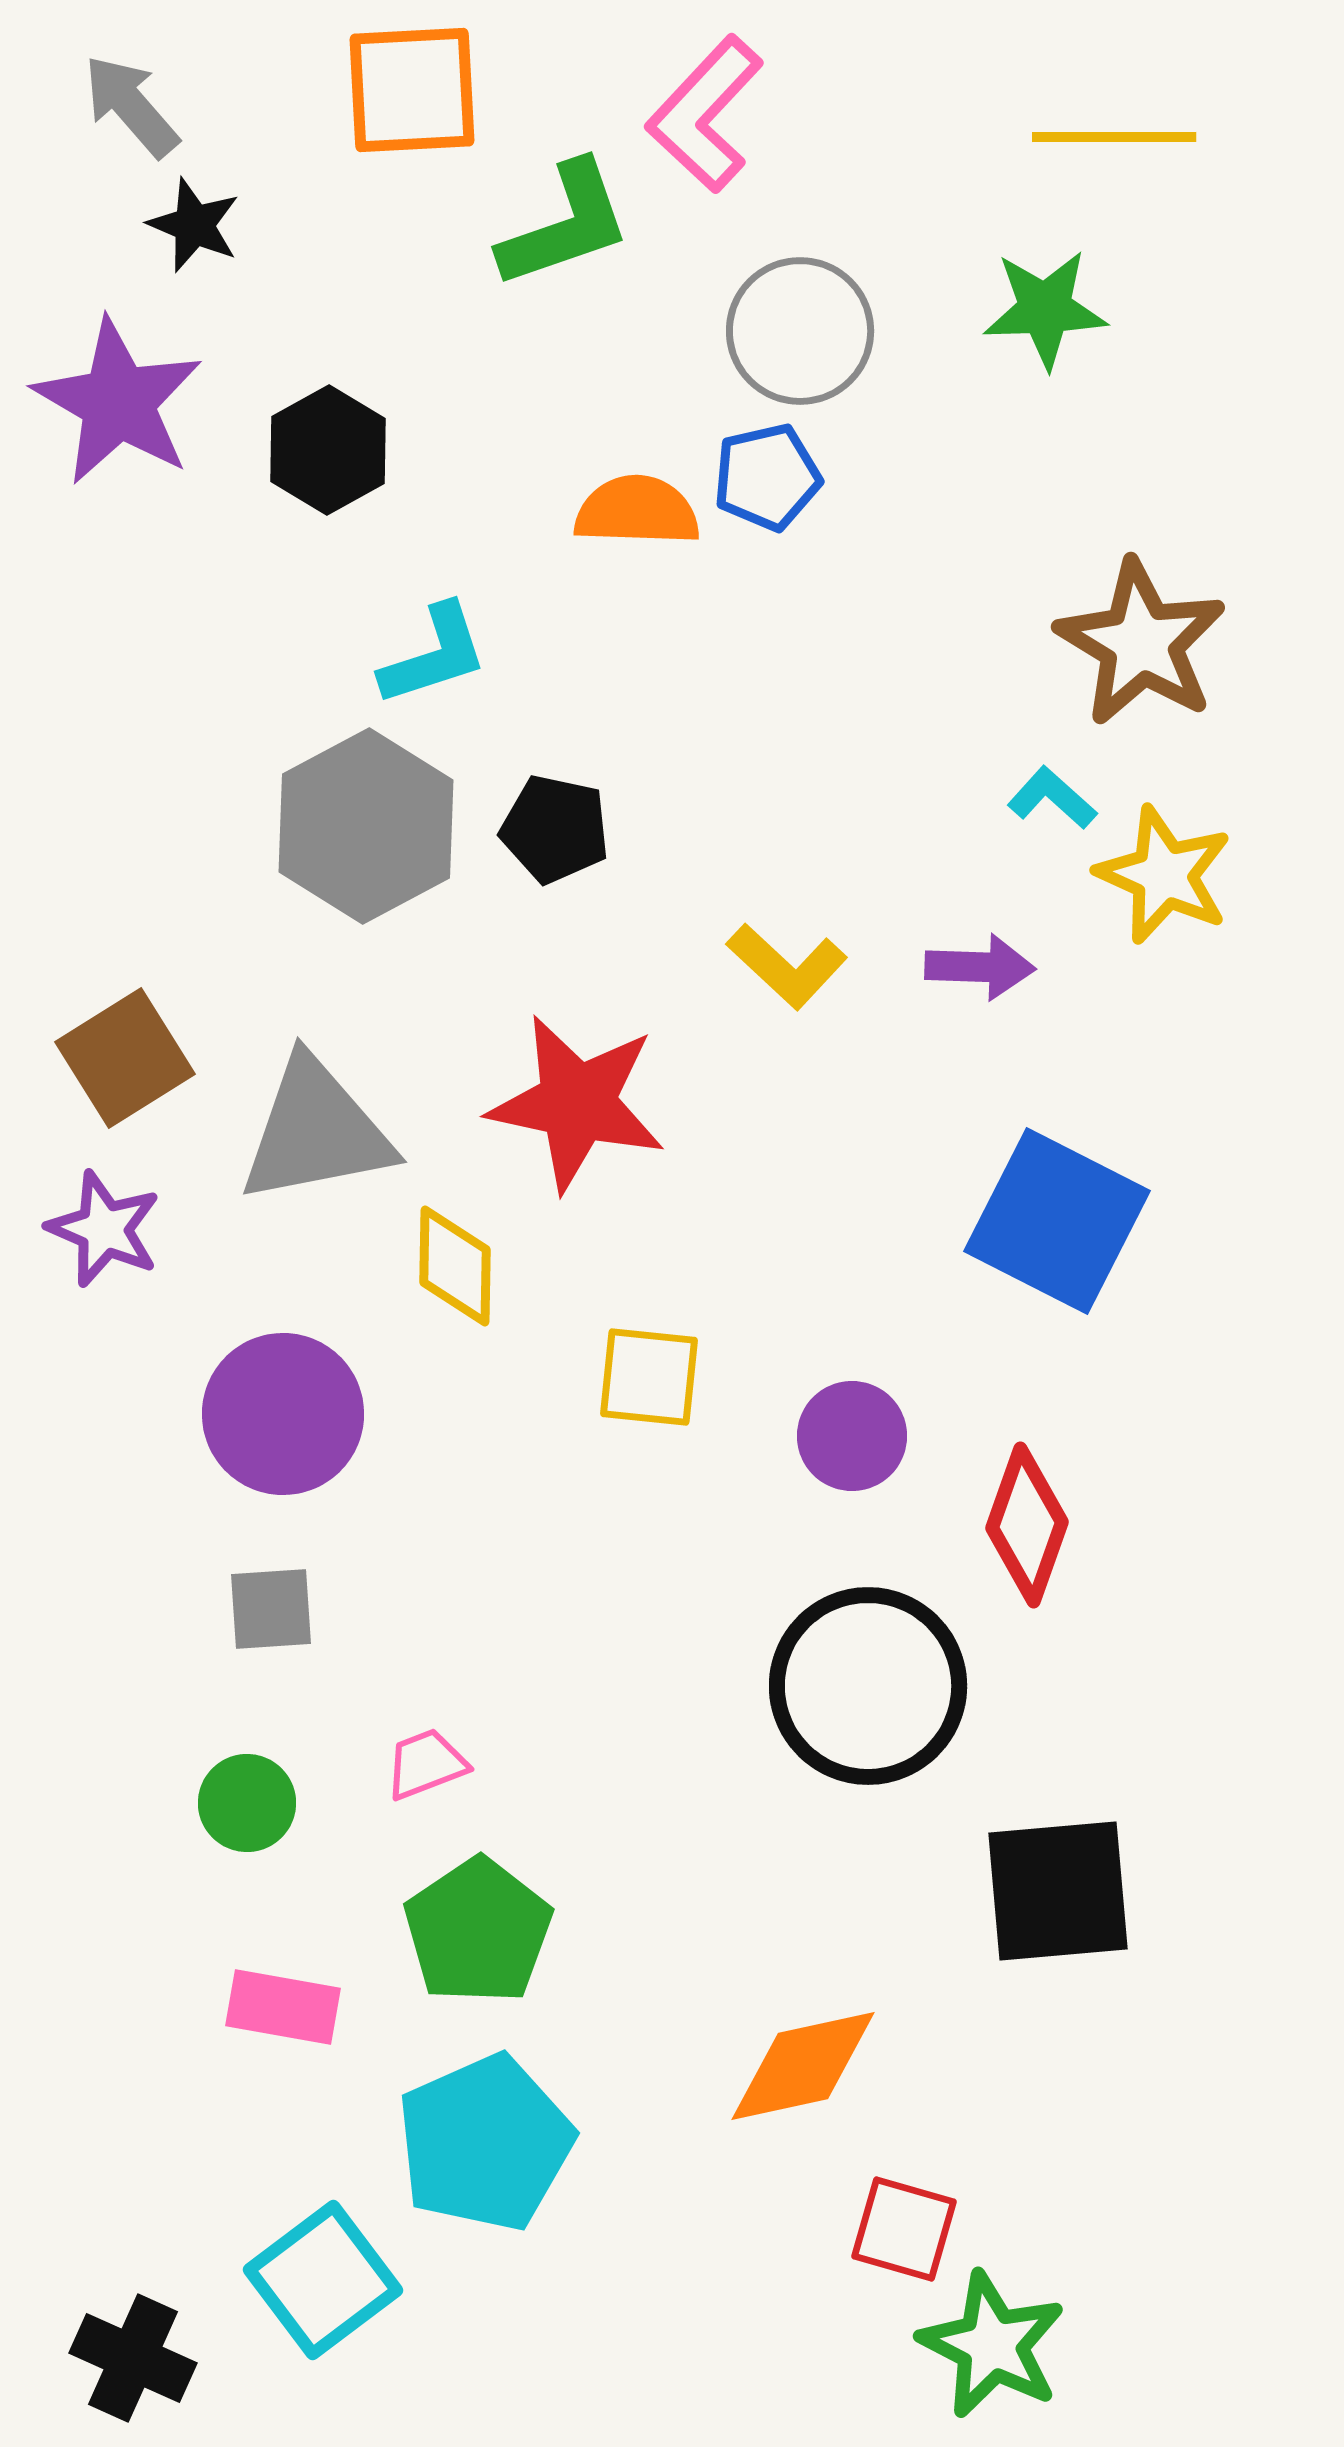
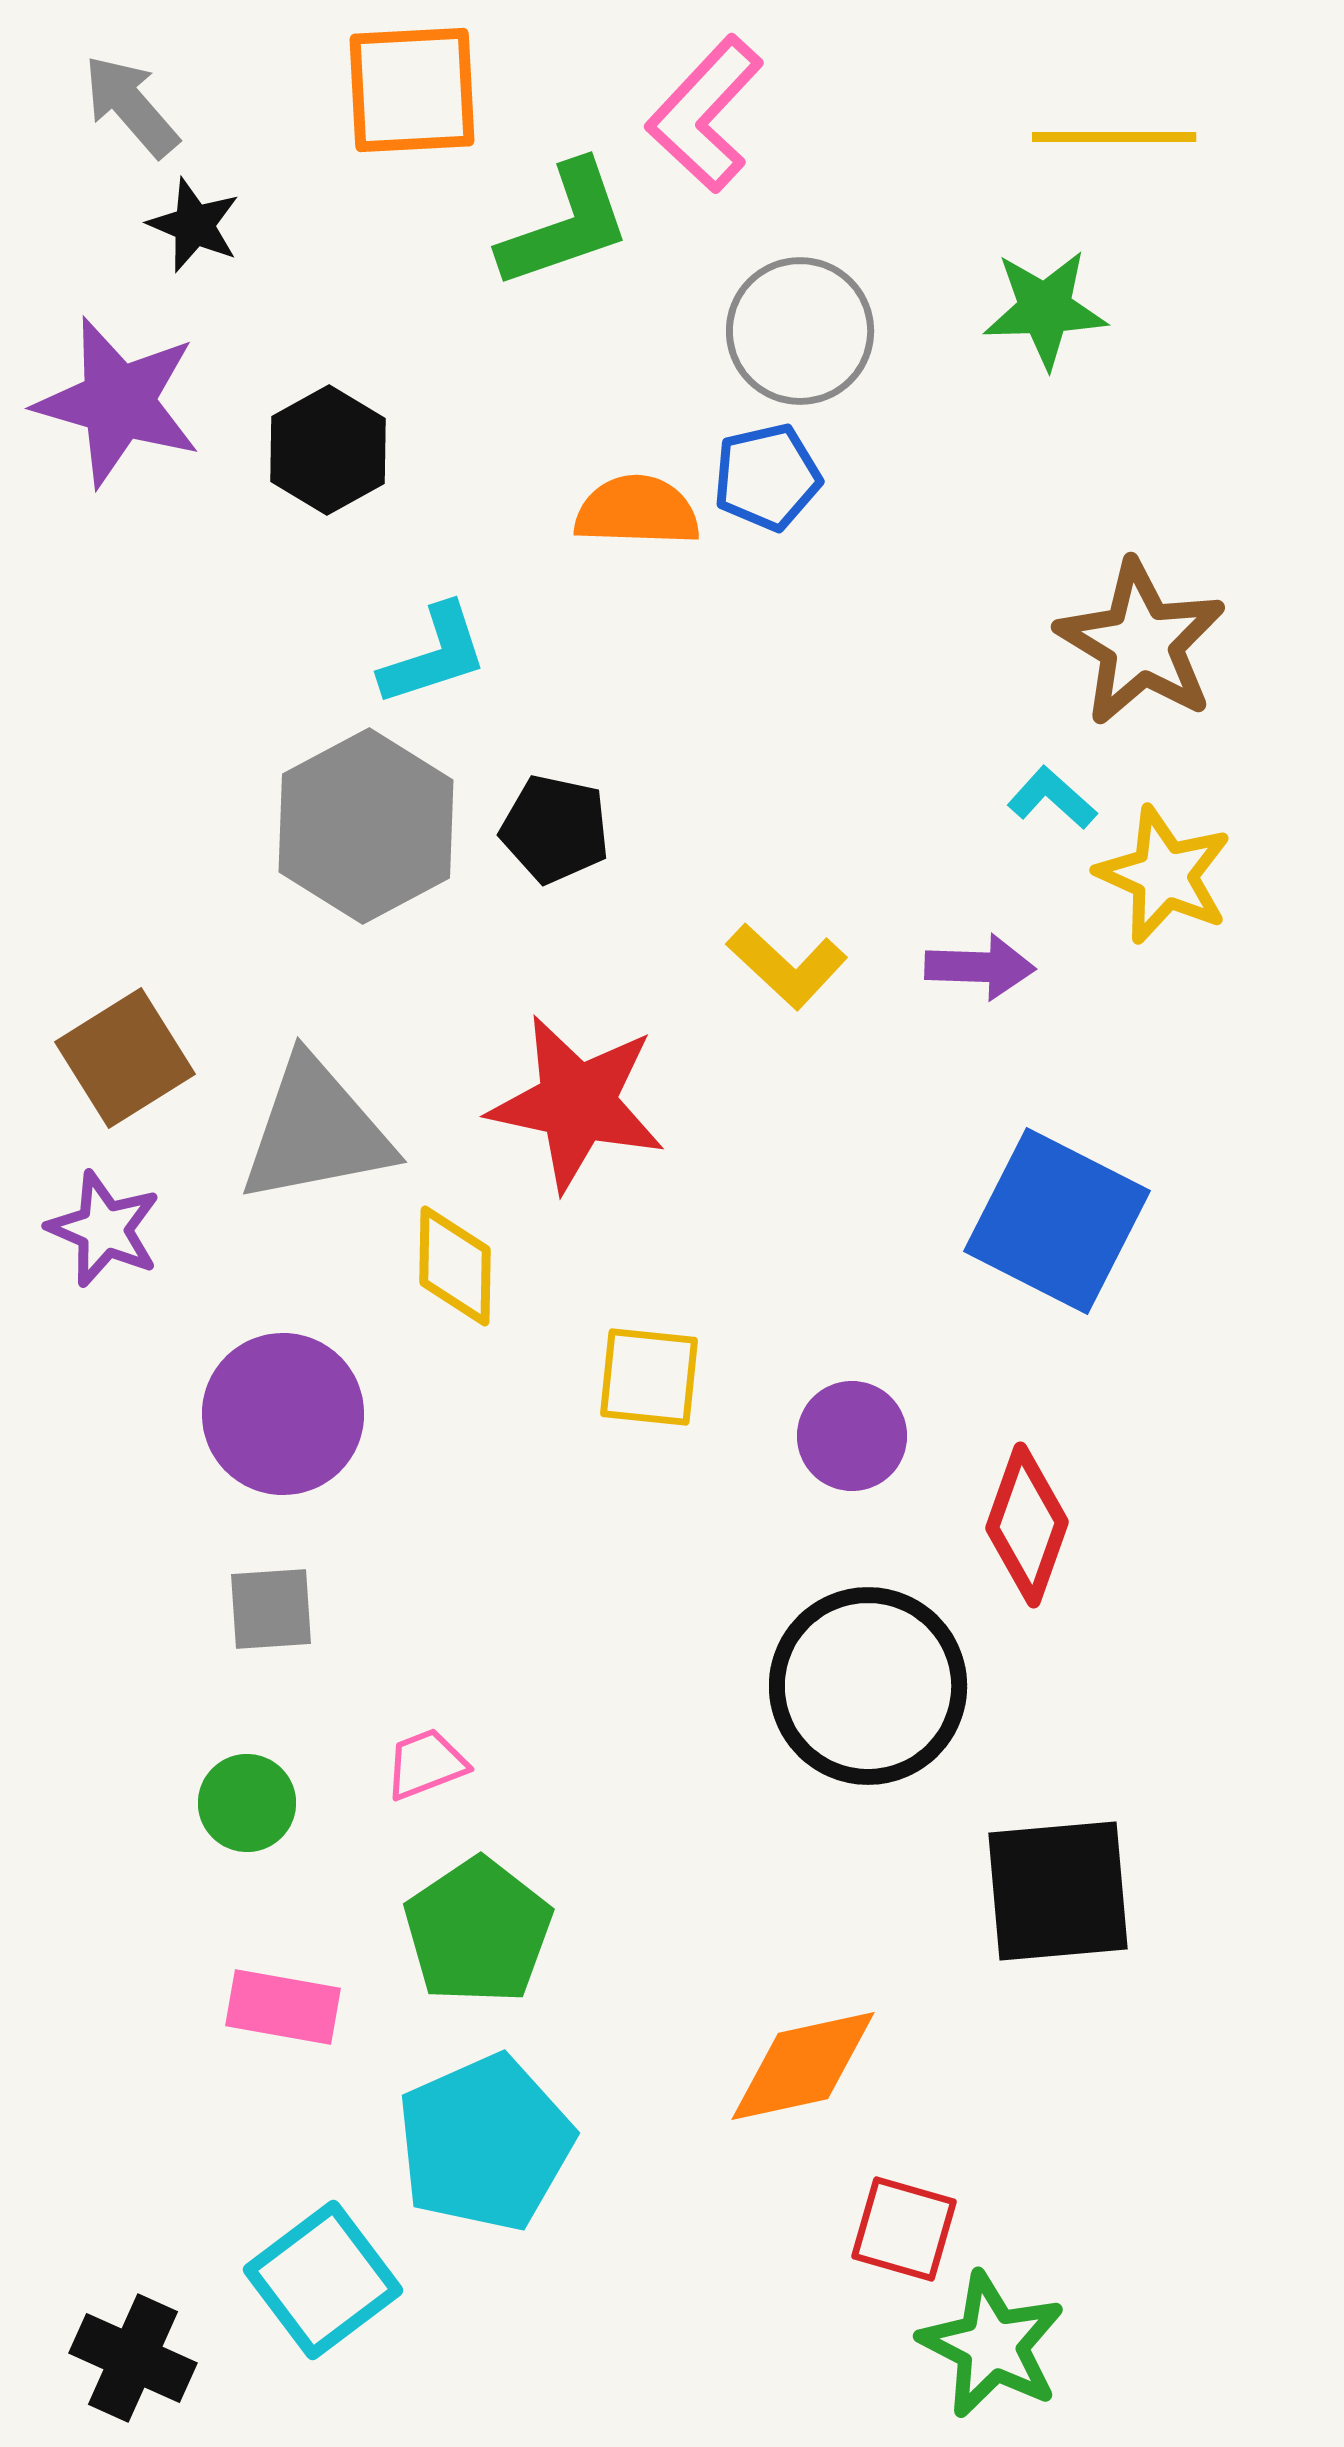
purple star at (118, 402): rotated 14 degrees counterclockwise
